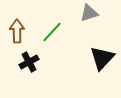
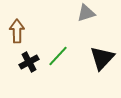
gray triangle: moved 3 px left
green line: moved 6 px right, 24 px down
